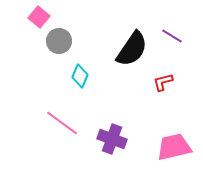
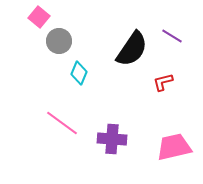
cyan diamond: moved 1 px left, 3 px up
purple cross: rotated 16 degrees counterclockwise
